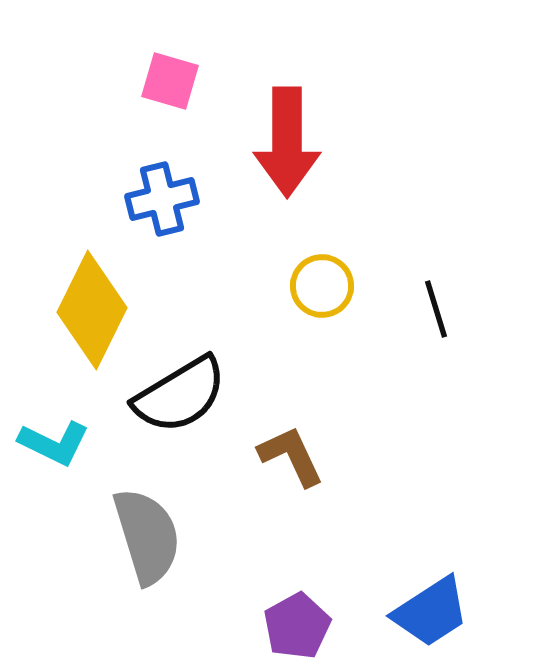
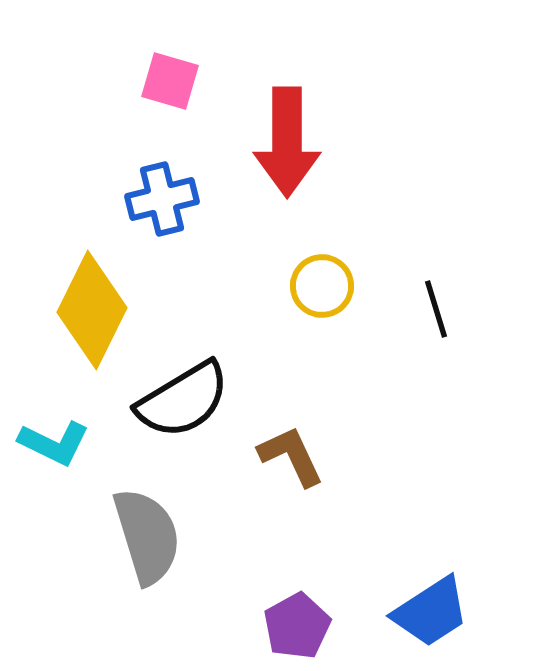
black semicircle: moved 3 px right, 5 px down
